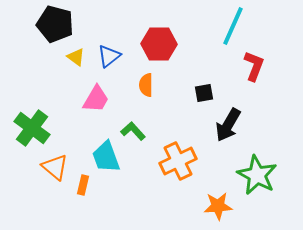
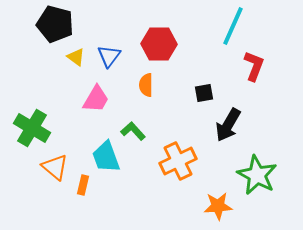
blue triangle: rotated 15 degrees counterclockwise
green cross: rotated 6 degrees counterclockwise
